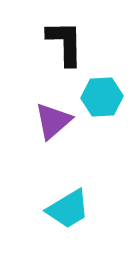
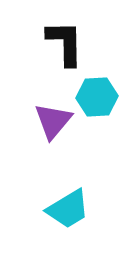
cyan hexagon: moved 5 px left
purple triangle: rotated 9 degrees counterclockwise
